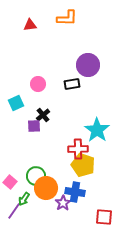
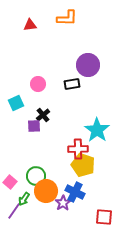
orange circle: moved 3 px down
blue cross: rotated 18 degrees clockwise
